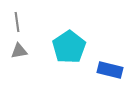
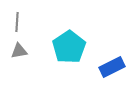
gray line: rotated 12 degrees clockwise
blue rectangle: moved 2 px right, 3 px up; rotated 40 degrees counterclockwise
